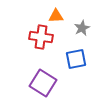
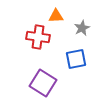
red cross: moved 3 px left
